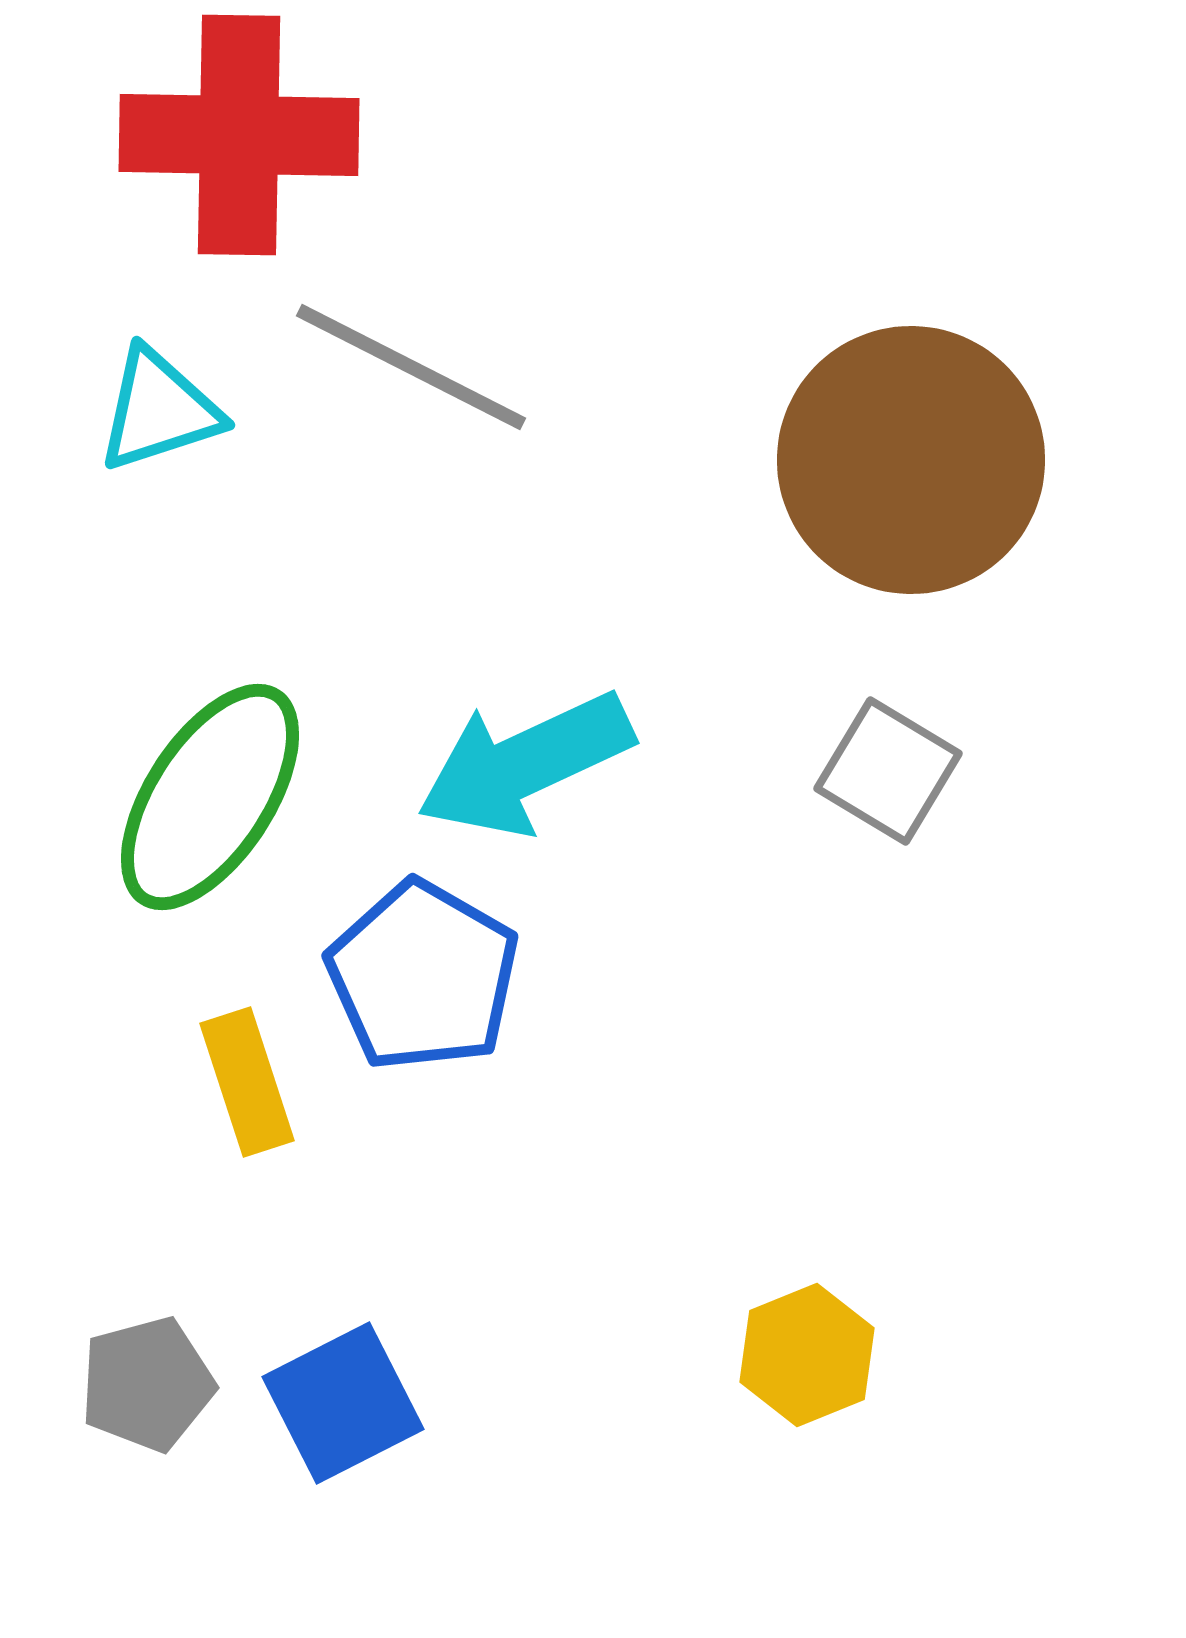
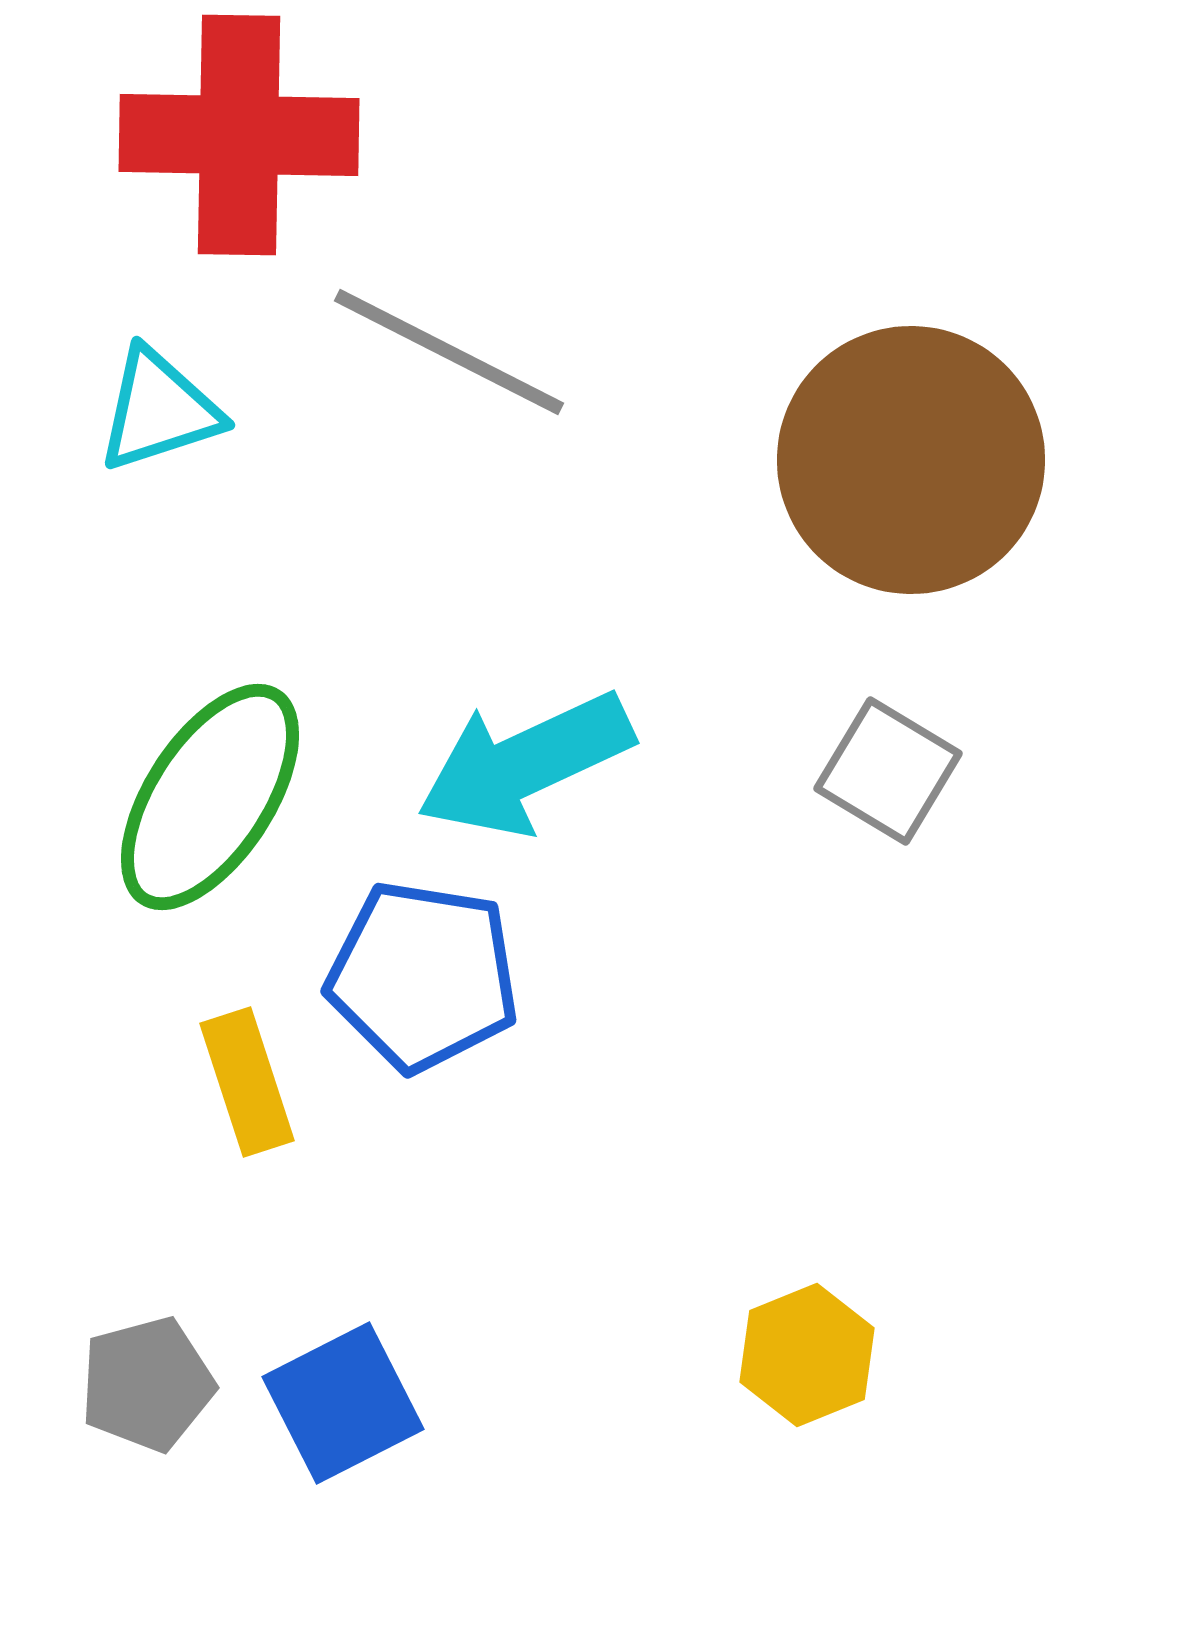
gray line: moved 38 px right, 15 px up
blue pentagon: rotated 21 degrees counterclockwise
